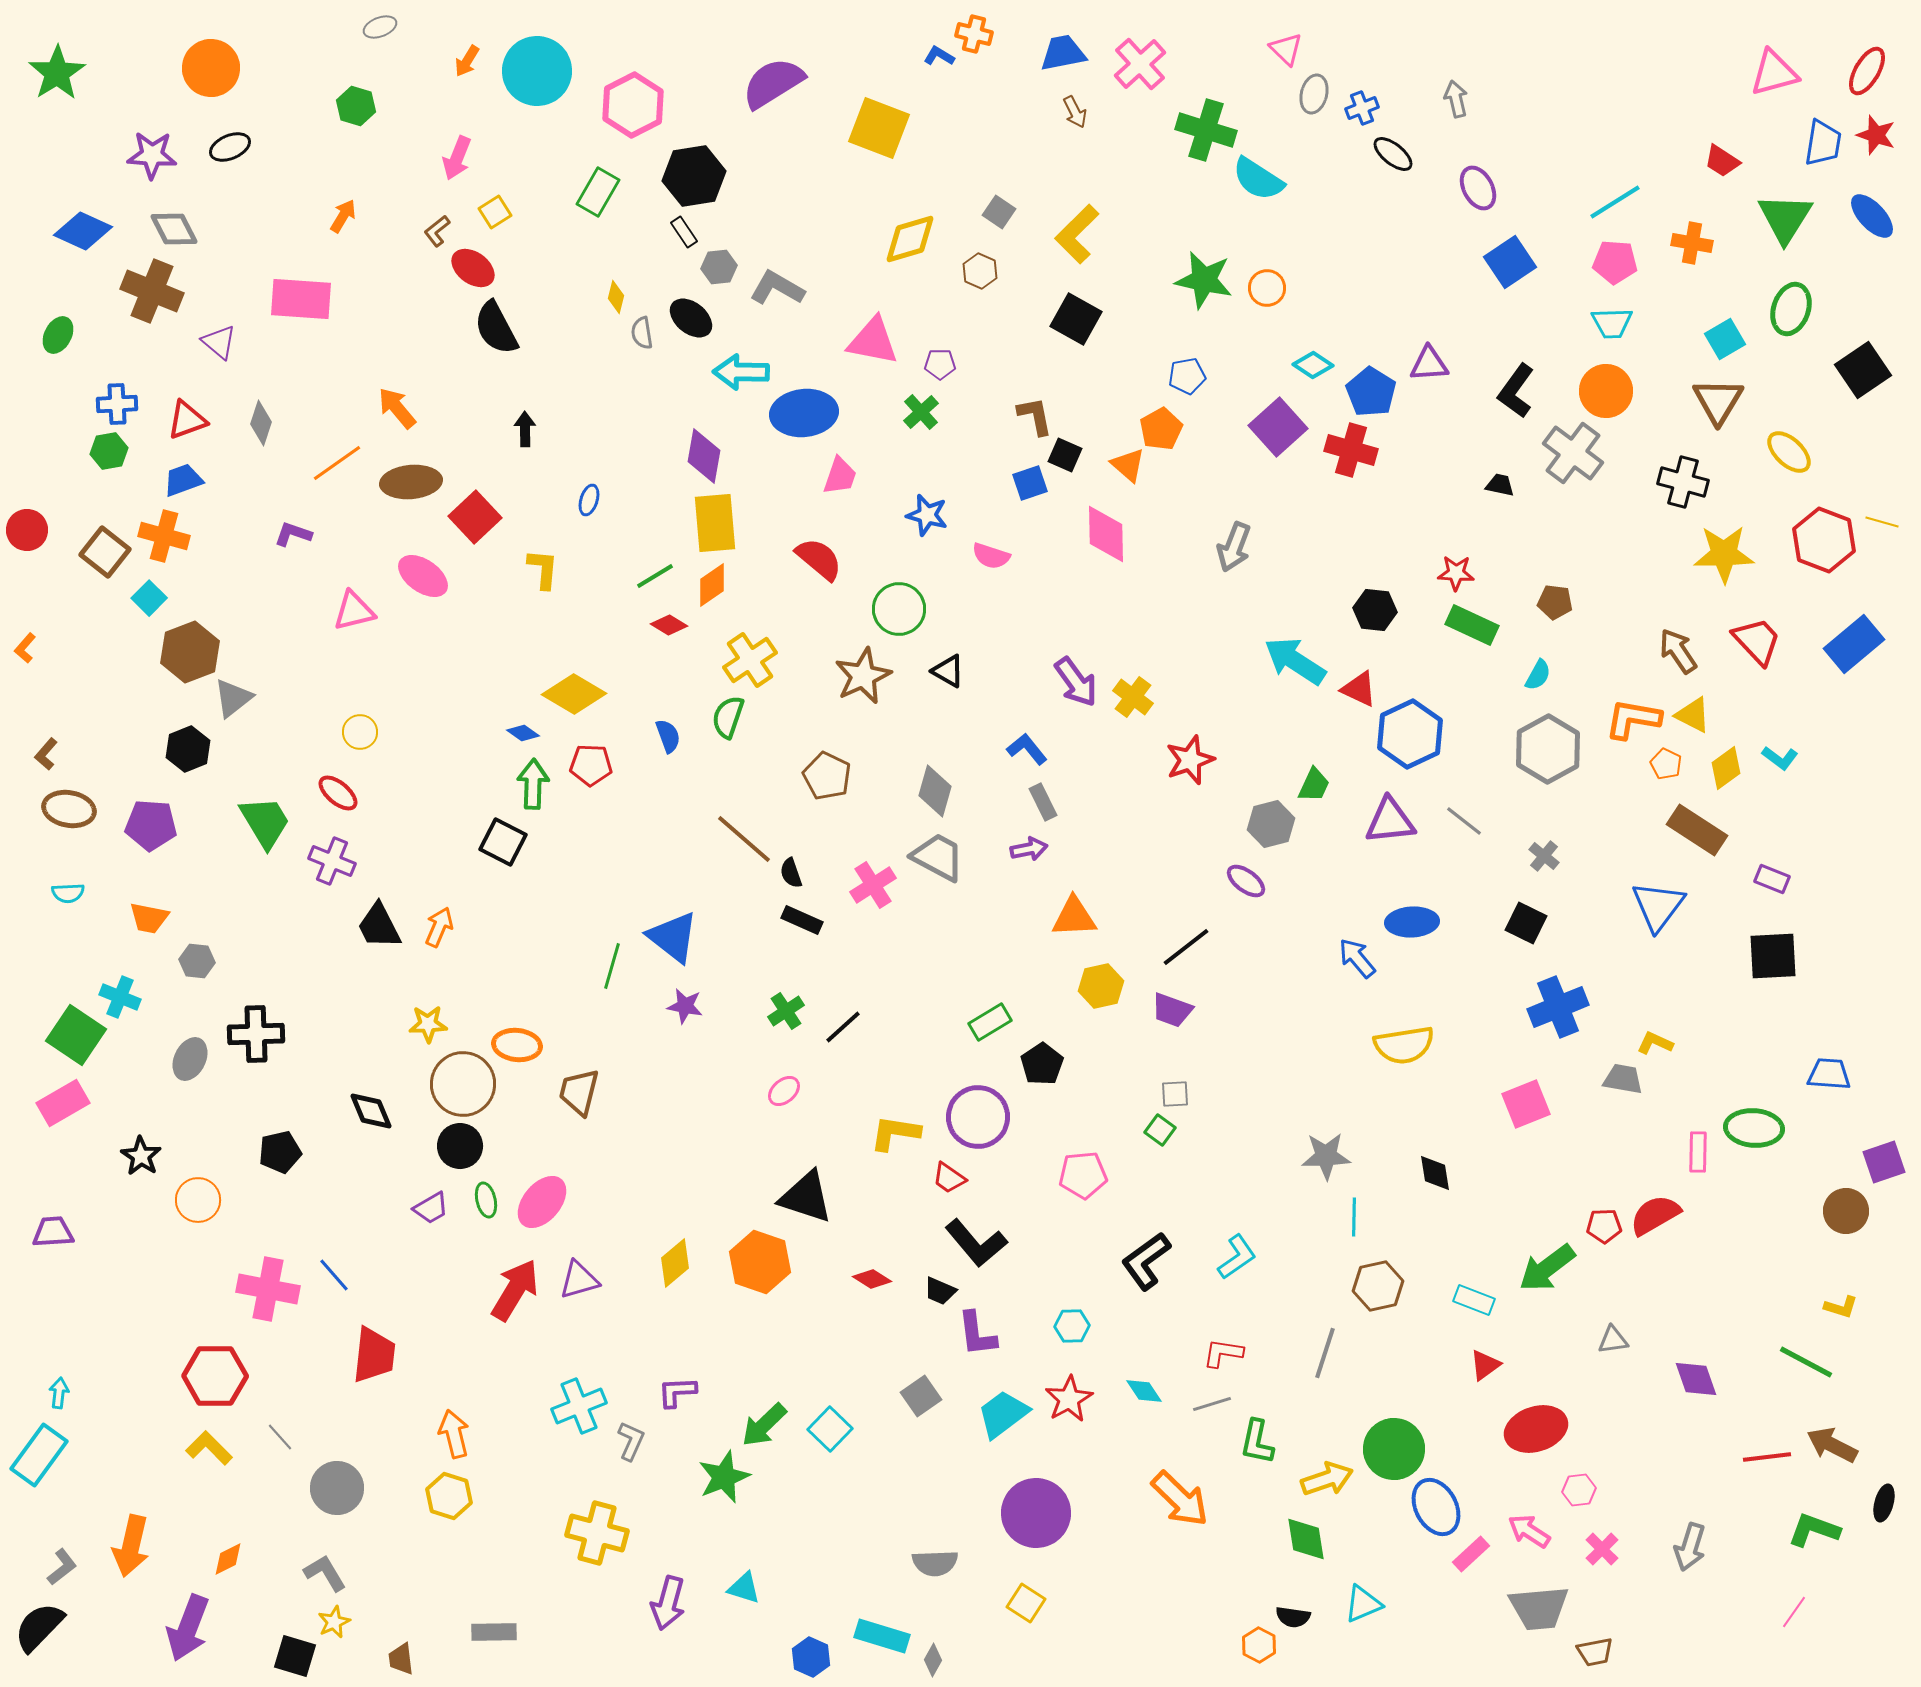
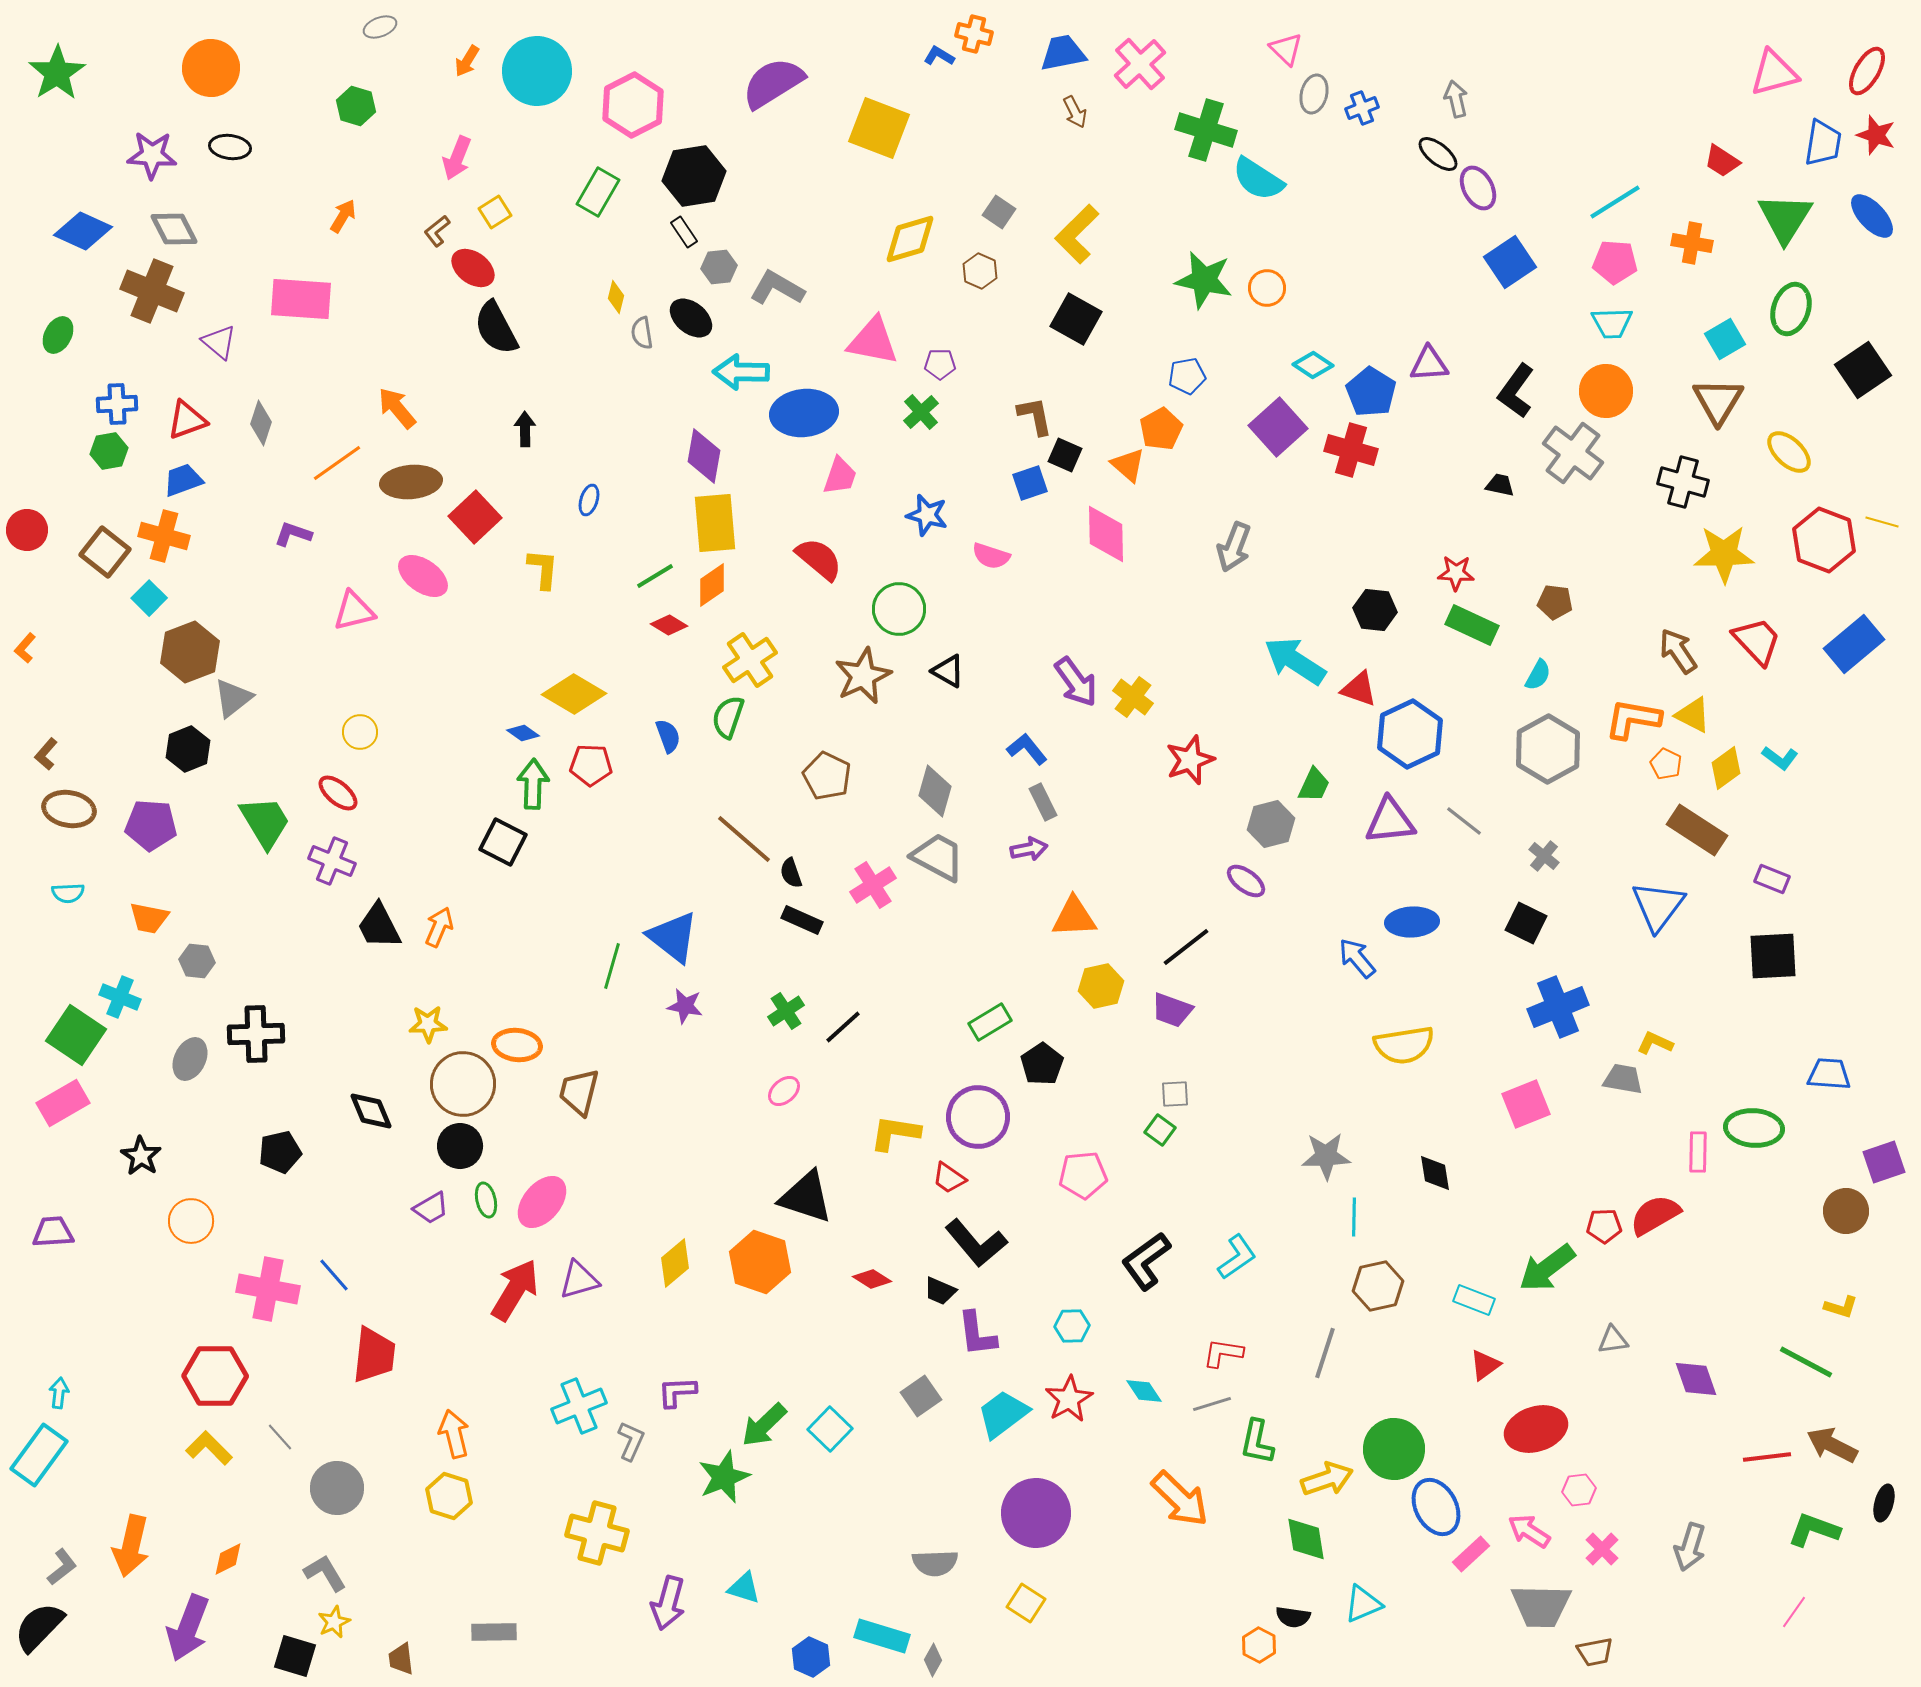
black ellipse at (230, 147): rotated 30 degrees clockwise
black ellipse at (1393, 154): moved 45 px right
red triangle at (1359, 689): rotated 6 degrees counterclockwise
orange circle at (198, 1200): moved 7 px left, 21 px down
gray trapezoid at (1539, 1608): moved 2 px right, 2 px up; rotated 6 degrees clockwise
